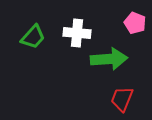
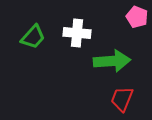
pink pentagon: moved 2 px right, 6 px up
green arrow: moved 3 px right, 2 px down
